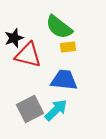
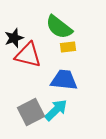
gray square: moved 1 px right, 3 px down
